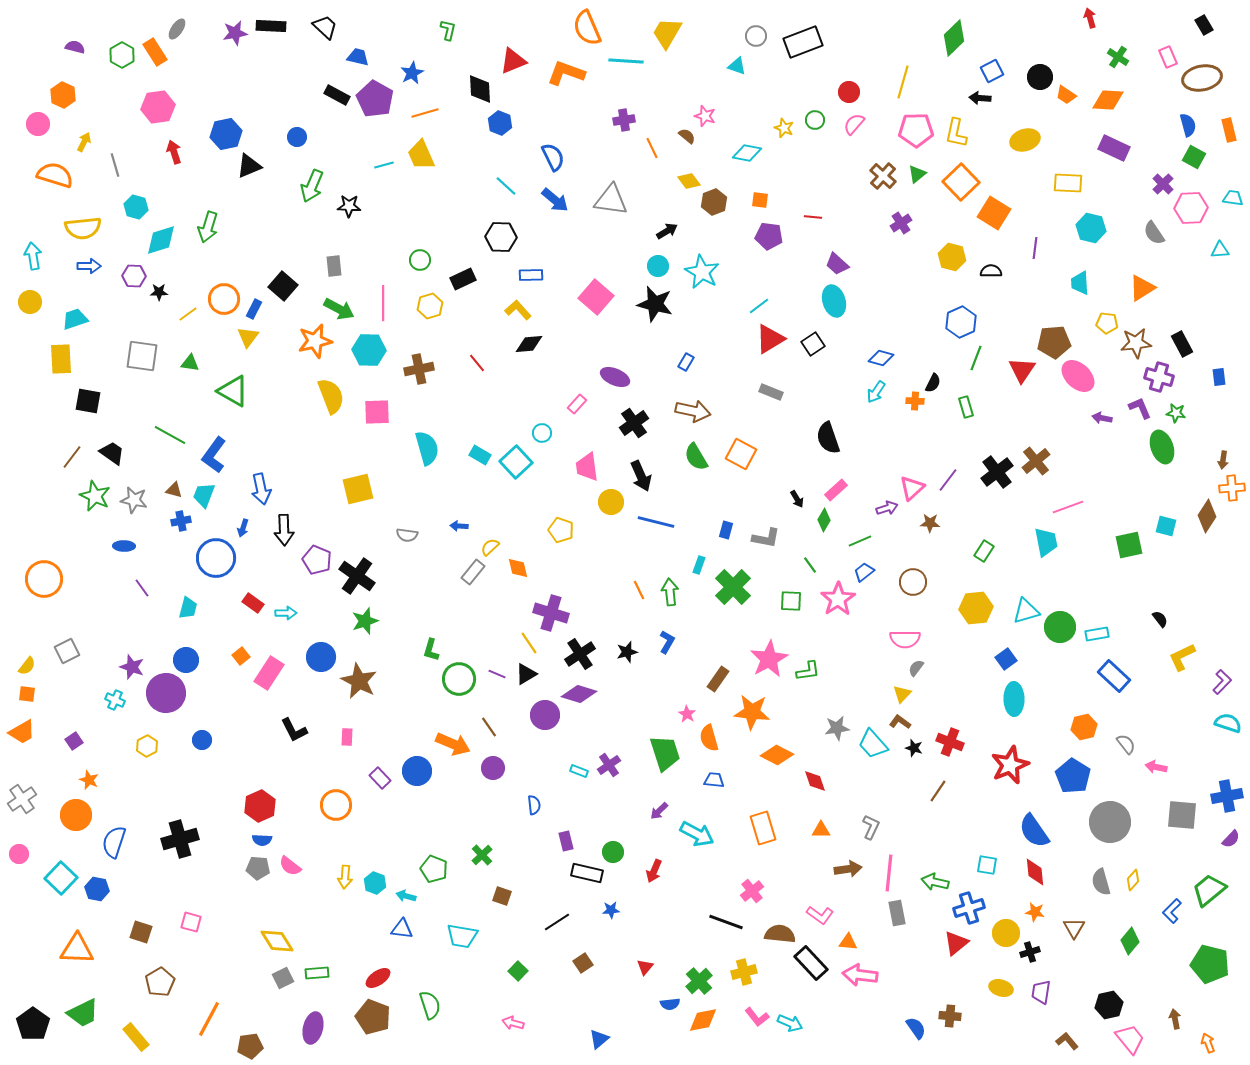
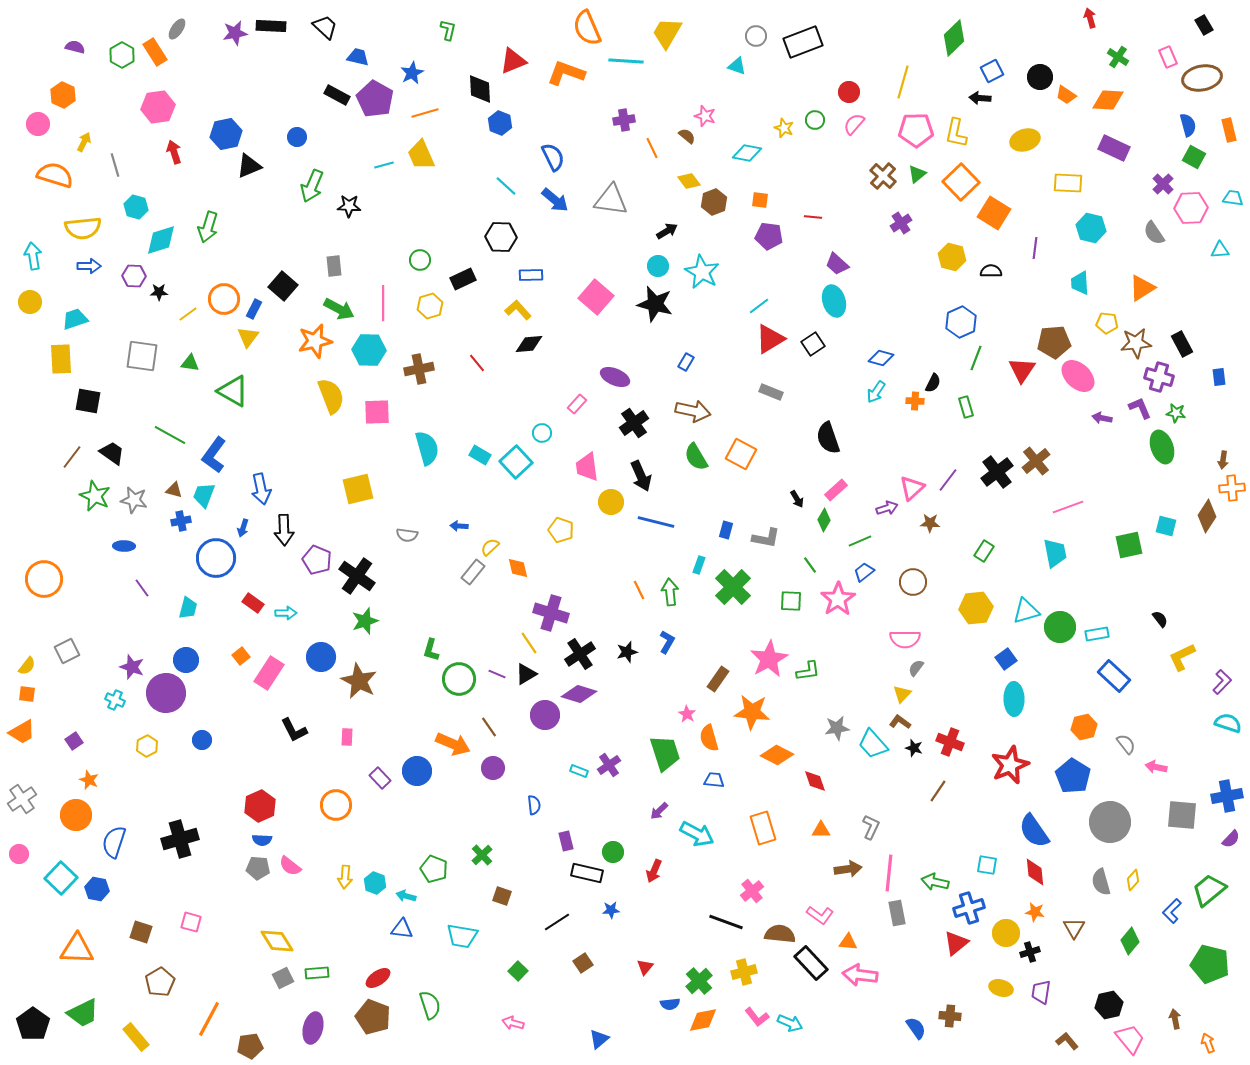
cyan trapezoid at (1046, 542): moved 9 px right, 11 px down
